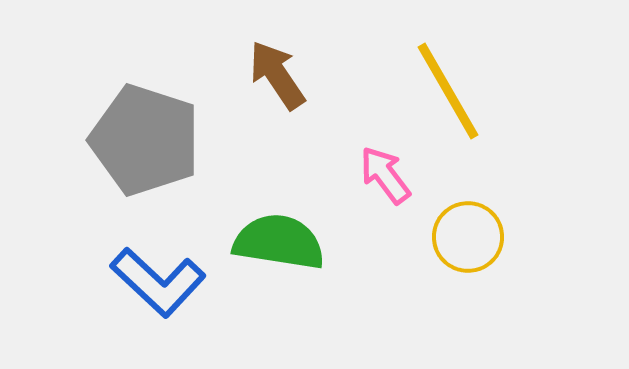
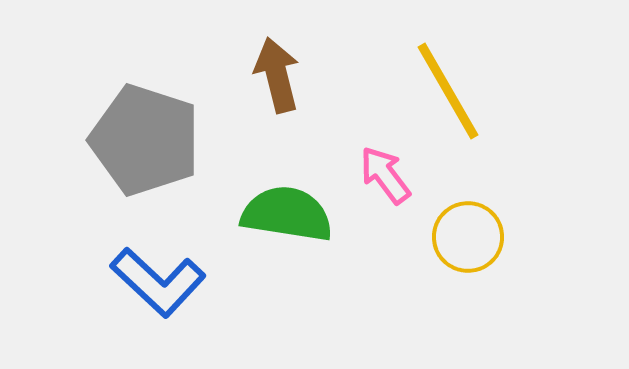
brown arrow: rotated 20 degrees clockwise
green semicircle: moved 8 px right, 28 px up
